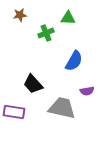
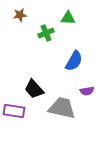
black trapezoid: moved 1 px right, 5 px down
purple rectangle: moved 1 px up
